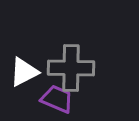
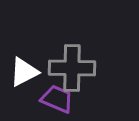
gray cross: moved 1 px right
